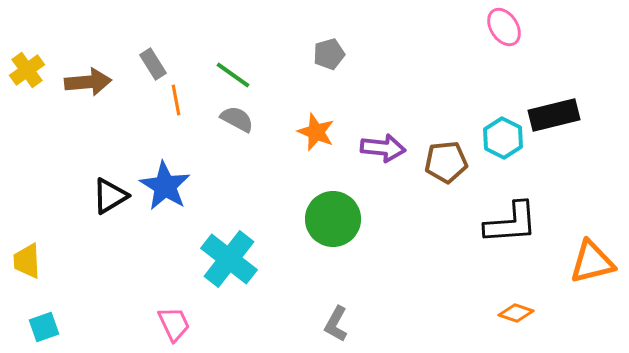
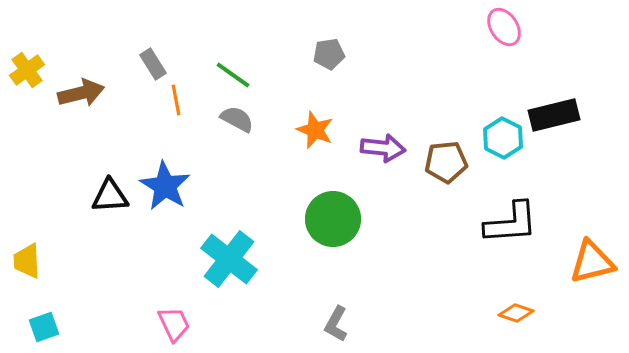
gray pentagon: rotated 8 degrees clockwise
brown arrow: moved 7 px left, 11 px down; rotated 9 degrees counterclockwise
orange star: moved 1 px left, 2 px up
black triangle: rotated 27 degrees clockwise
